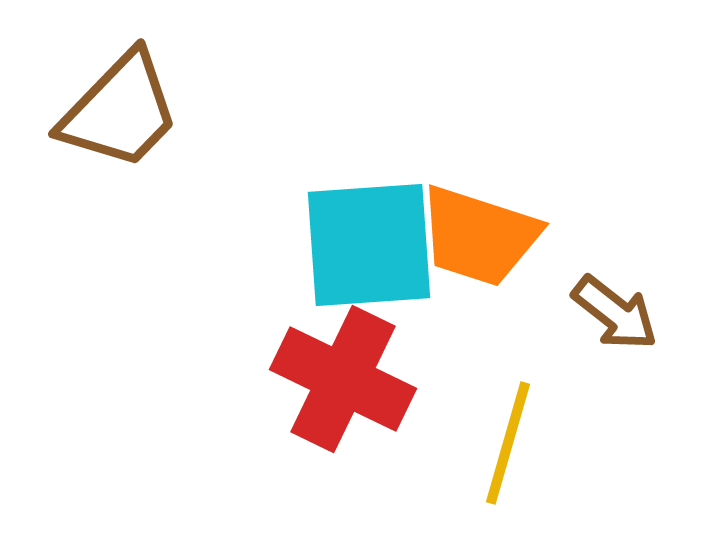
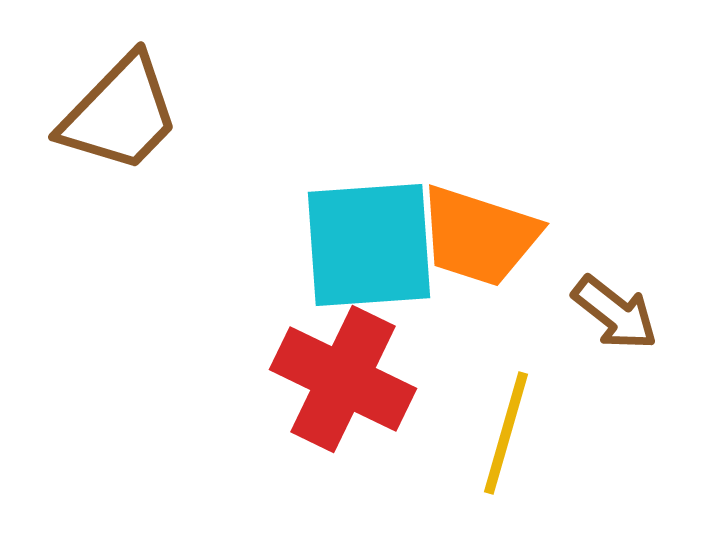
brown trapezoid: moved 3 px down
yellow line: moved 2 px left, 10 px up
